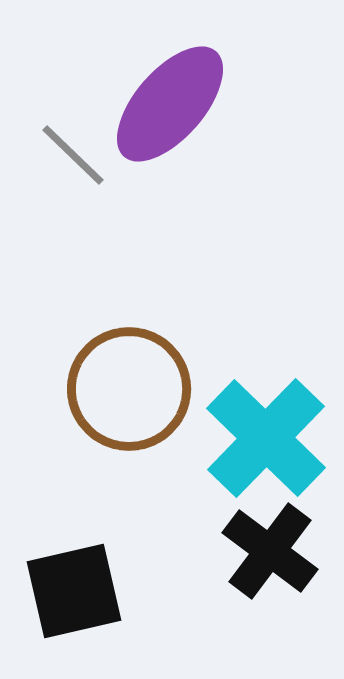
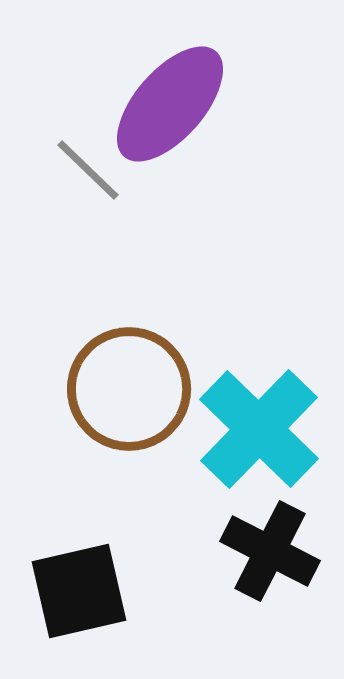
gray line: moved 15 px right, 15 px down
cyan cross: moved 7 px left, 9 px up
black cross: rotated 10 degrees counterclockwise
black square: moved 5 px right
